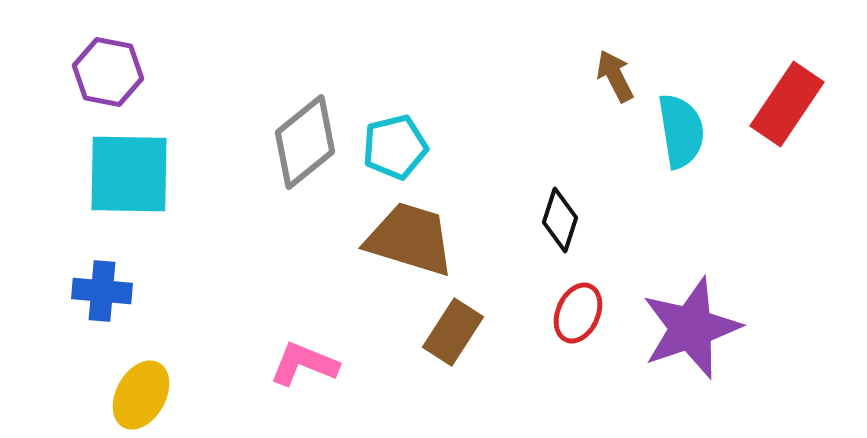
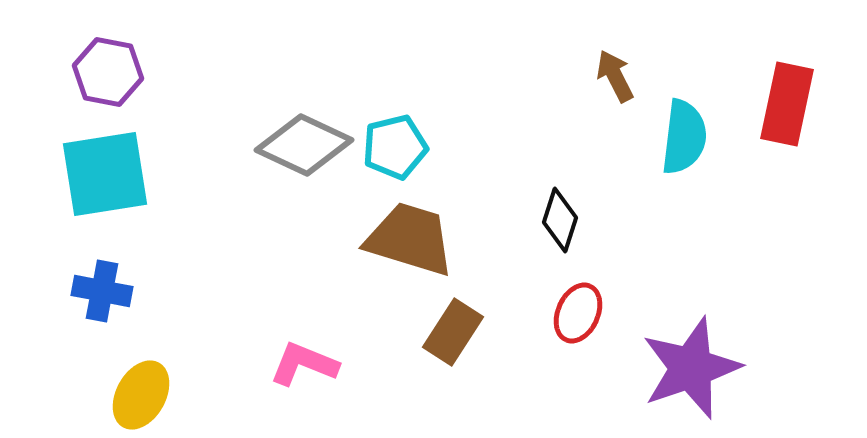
red rectangle: rotated 22 degrees counterclockwise
cyan semicircle: moved 3 px right, 6 px down; rotated 16 degrees clockwise
gray diamond: moved 1 px left, 3 px down; rotated 64 degrees clockwise
cyan square: moved 24 px left; rotated 10 degrees counterclockwise
blue cross: rotated 6 degrees clockwise
purple star: moved 40 px down
